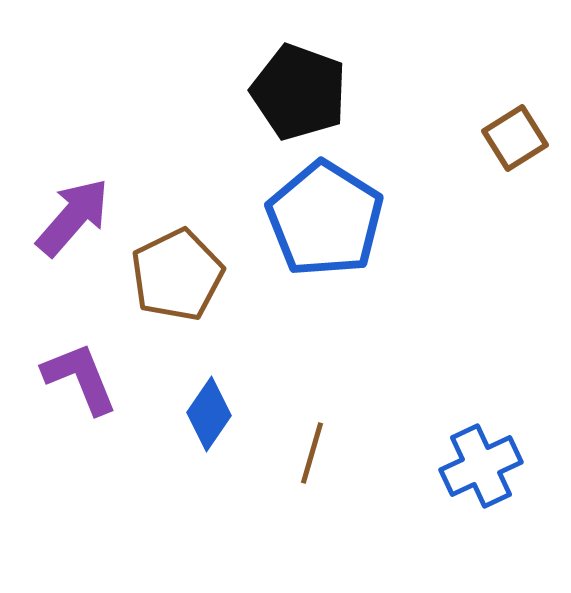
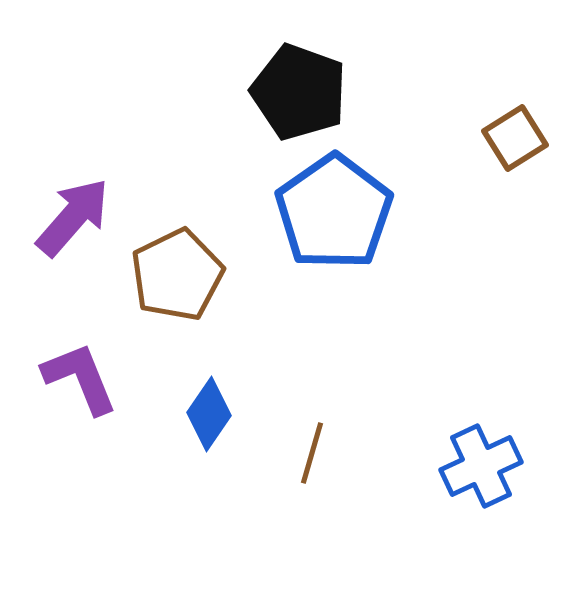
blue pentagon: moved 9 px right, 7 px up; rotated 5 degrees clockwise
